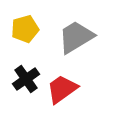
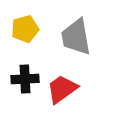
gray trapezoid: rotated 69 degrees counterclockwise
black cross: moved 1 px left; rotated 32 degrees clockwise
